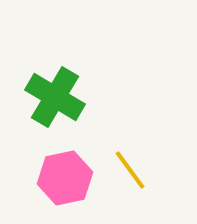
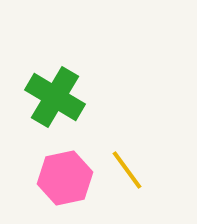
yellow line: moved 3 px left
